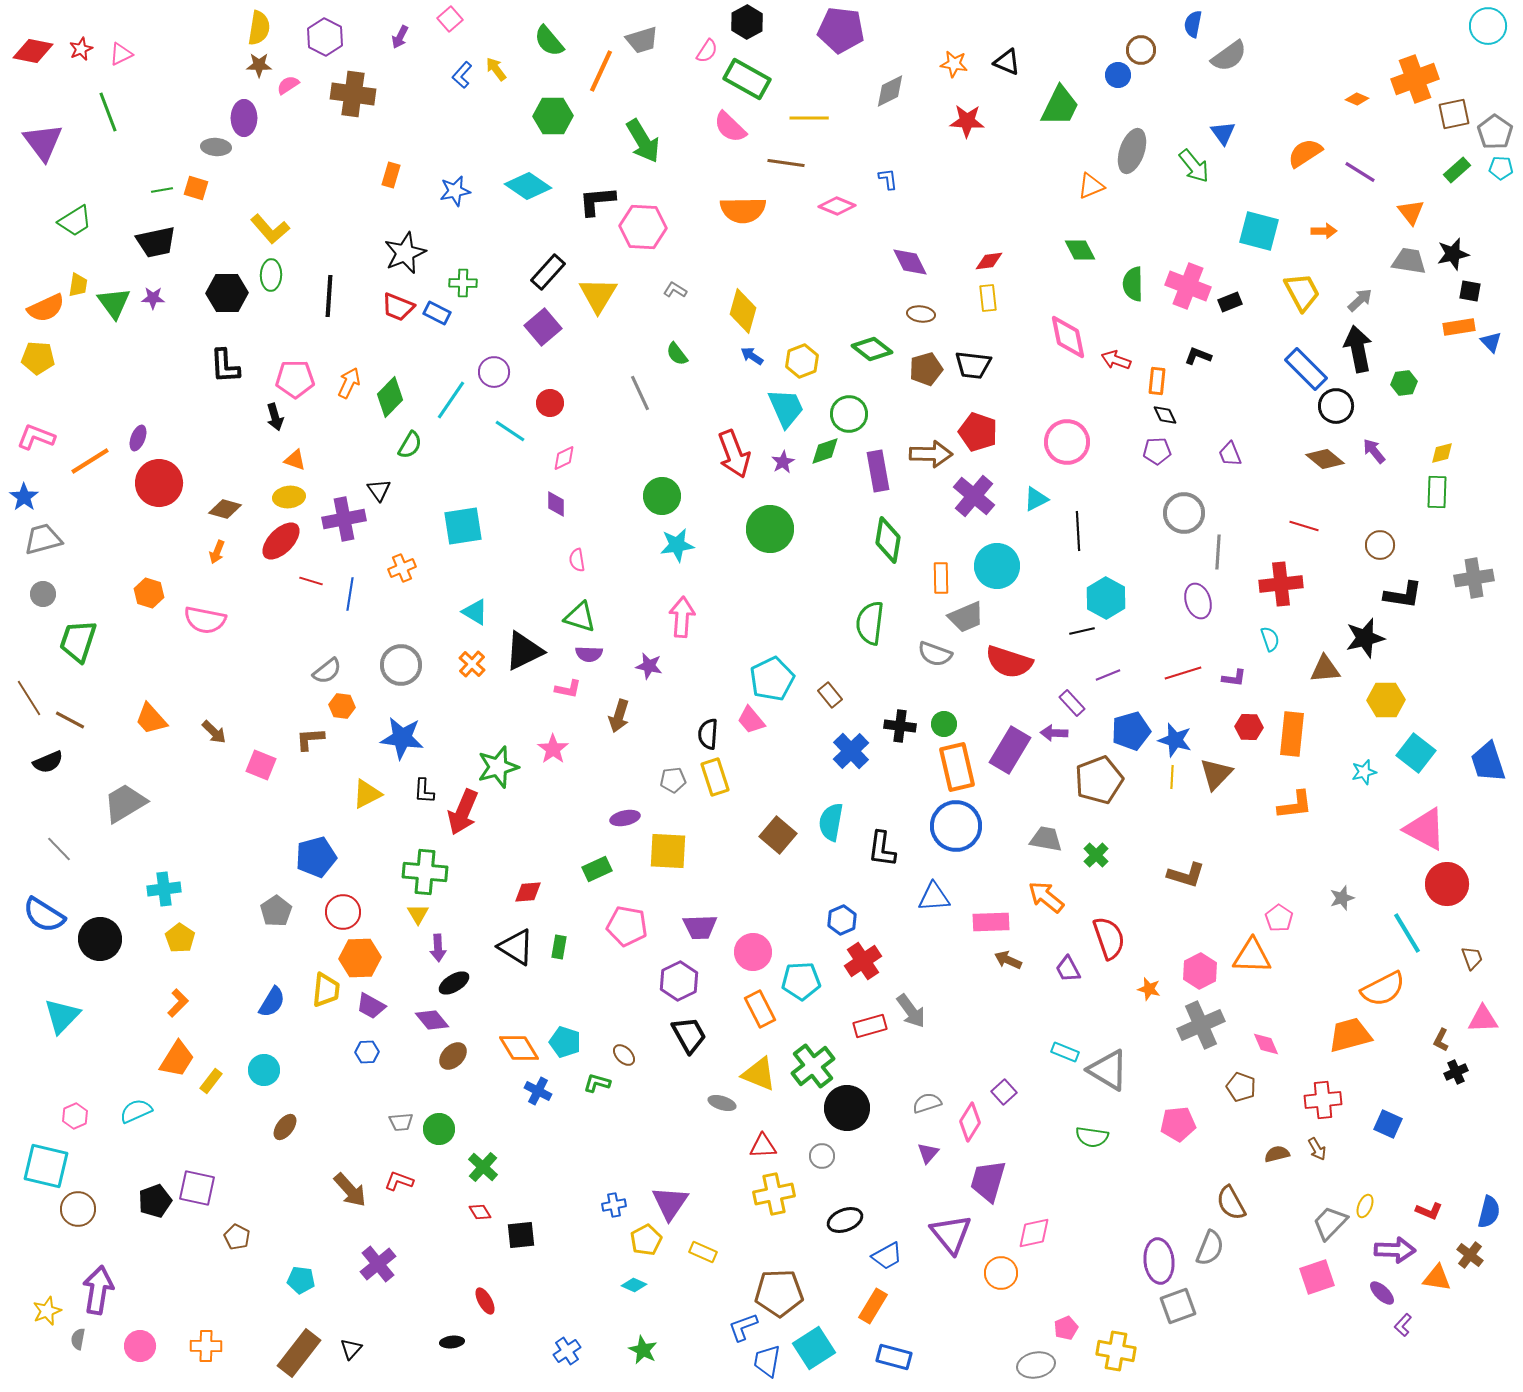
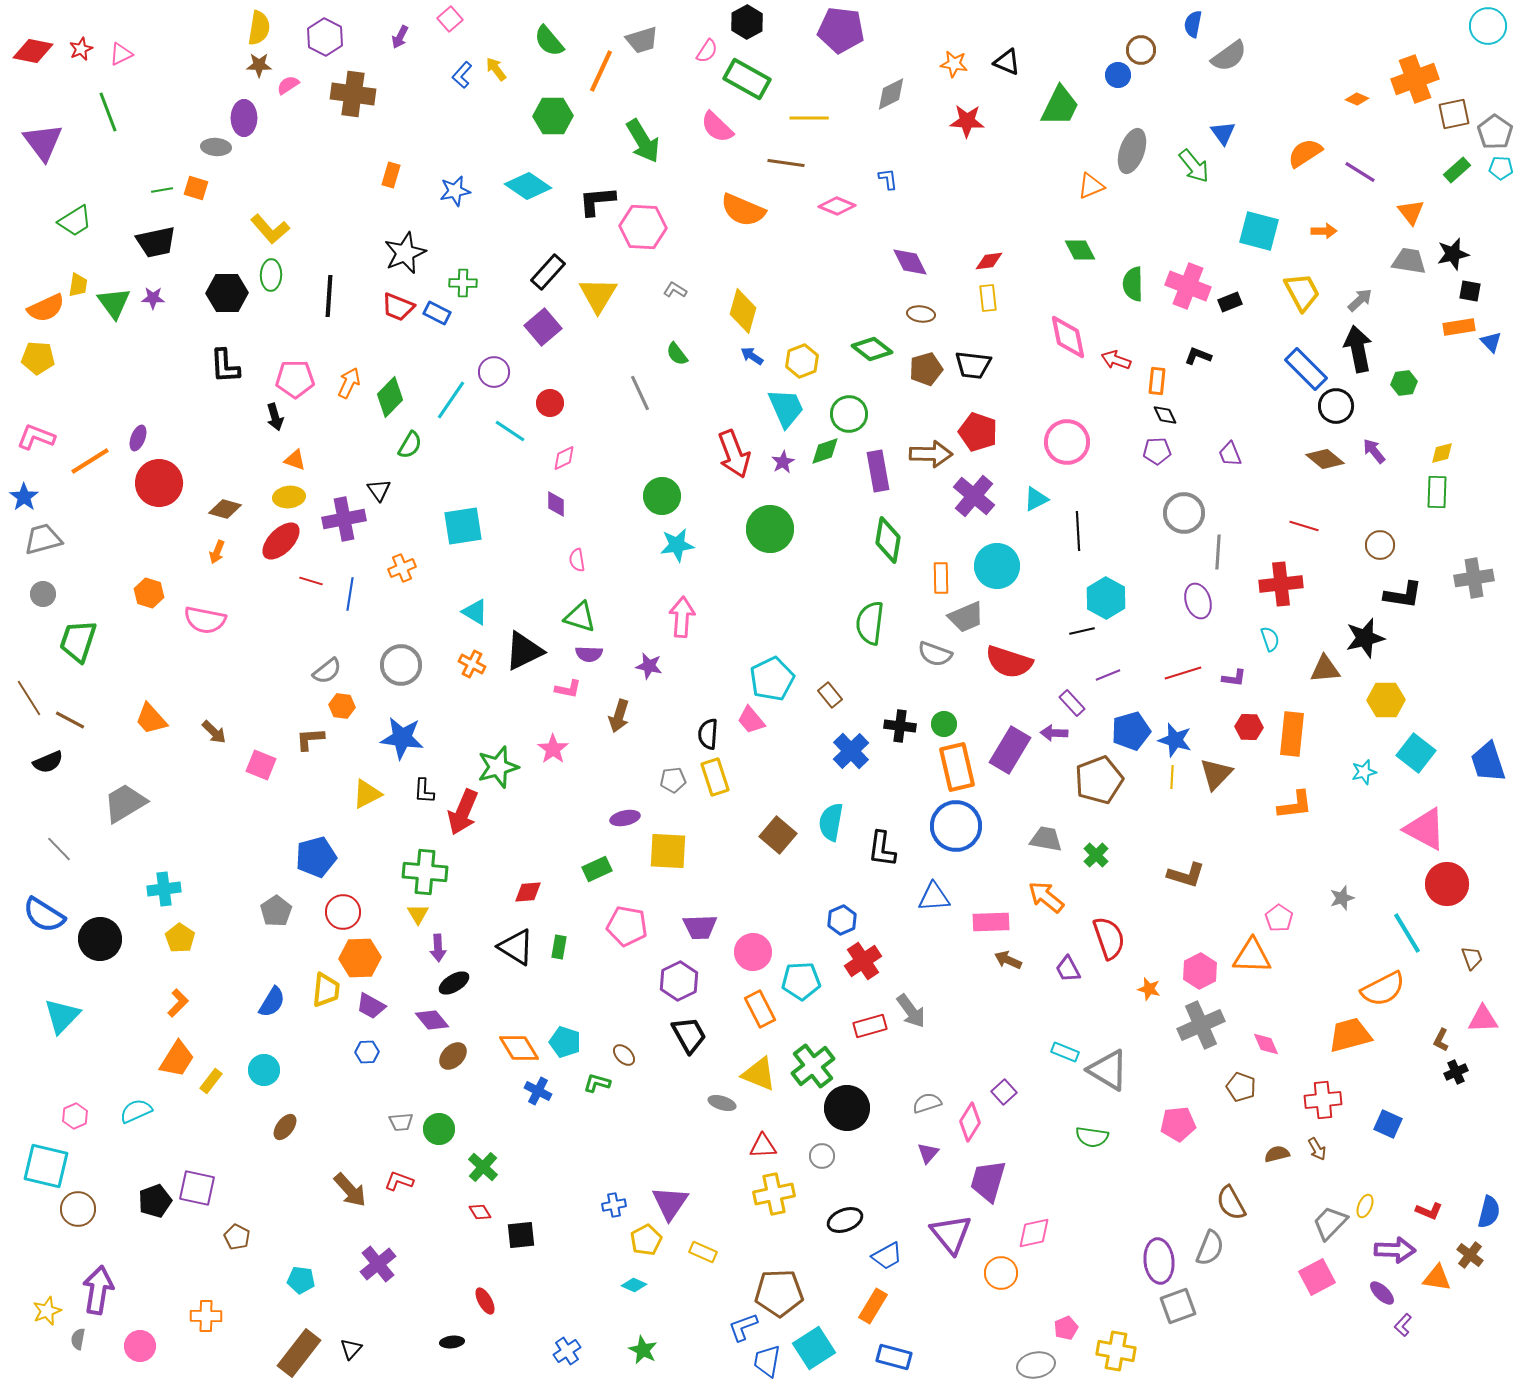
gray diamond at (890, 91): moved 1 px right, 3 px down
pink semicircle at (730, 127): moved 13 px left
orange semicircle at (743, 210): rotated 24 degrees clockwise
orange cross at (472, 664): rotated 16 degrees counterclockwise
pink square at (1317, 1277): rotated 9 degrees counterclockwise
orange cross at (206, 1346): moved 30 px up
